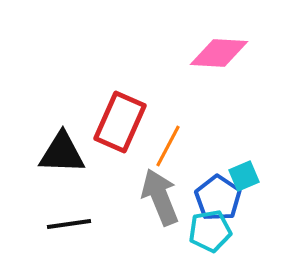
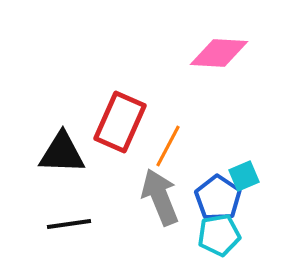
cyan pentagon: moved 9 px right, 4 px down
